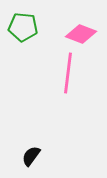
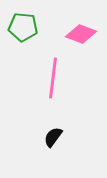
pink line: moved 15 px left, 5 px down
black semicircle: moved 22 px right, 19 px up
